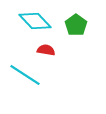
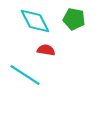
cyan diamond: rotated 16 degrees clockwise
green pentagon: moved 2 px left, 6 px up; rotated 25 degrees counterclockwise
